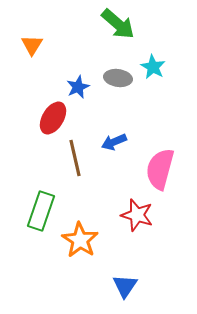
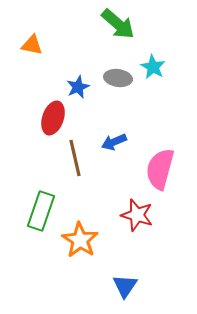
orange triangle: rotated 50 degrees counterclockwise
red ellipse: rotated 12 degrees counterclockwise
